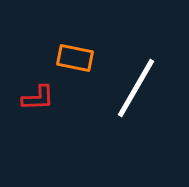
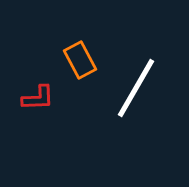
orange rectangle: moved 5 px right, 2 px down; rotated 51 degrees clockwise
